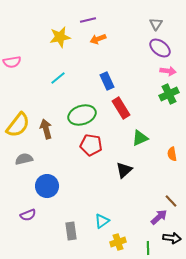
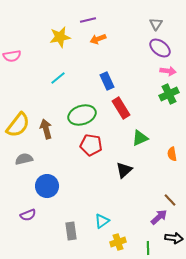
pink semicircle: moved 6 px up
brown line: moved 1 px left, 1 px up
black arrow: moved 2 px right
